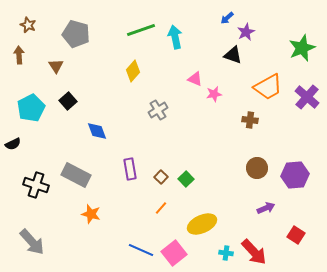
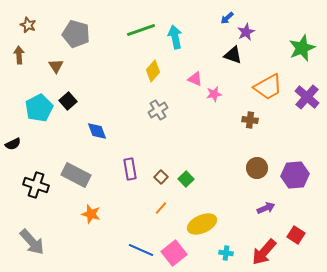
yellow diamond: moved 20 px right
cyan pentagon: moved 8 px right
red arrow: moved 10 px right; rotated 84 degrees clockwise
